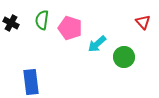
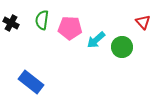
pink pentagon: rotated 15 degrees counterclockwise
cyan arrow: moved 1 px left, 4 px up
green circle: moved 2 px left, 10 px up
blue rectangle: rotated 45 degrees counterclockwise
